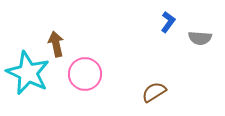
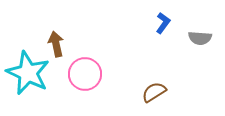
blue L-shape: moved 5 px left, 1 px down
